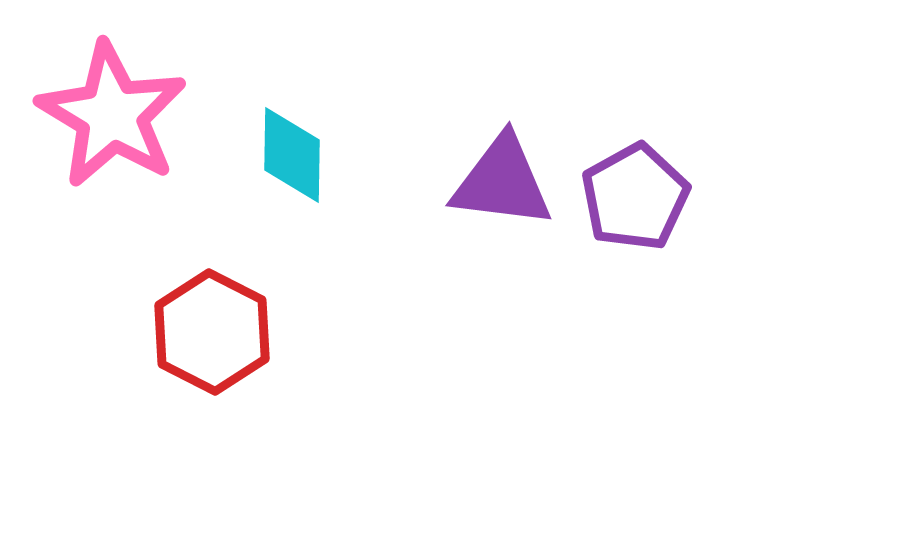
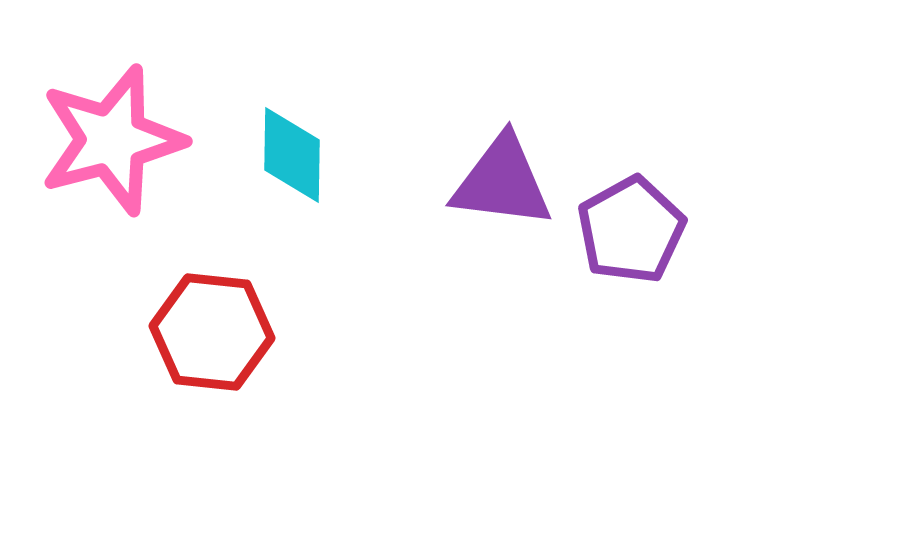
pink star: moved 25 px down; rotated 26 degrees clockwise
purple pentagon: moved 4 px left, 33 px down
red hexagon: rotated 21 degrees counterclockwise
